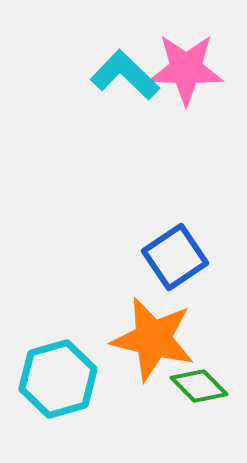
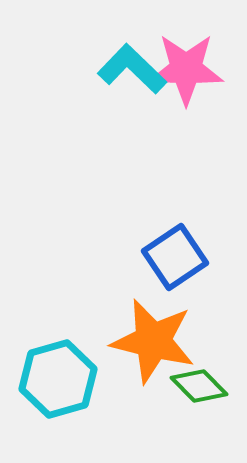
cyan L-shape: moved 7 px right, 6 px up
orange star: moved 2 px down
